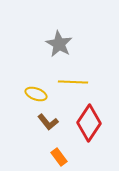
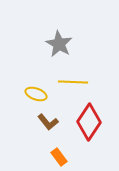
red diamond: moved 1 px up
